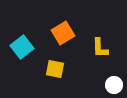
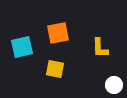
orange square: moved 5 px left; rotated 20 degrees clockwise
cyan square: rotated 25 degrees clockwise
